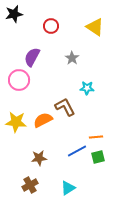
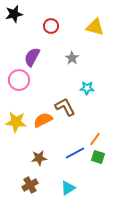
yellow triangle: rotated 18 degrees counterclockwise
orange line: moved 1 px left, 2 px down; rotated 48 degrees counterclockwise
blue line: moved 2 px left, 2 px down
green square: rotated 32 degrees clockwise
